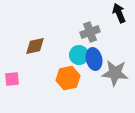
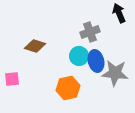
brown diamond: rotated 30 degrees clockwise
cyan circle: moved 1 px down
blue ellipse: moved 2 px right, 2 px down
orange hexagon: moved 10 px down
